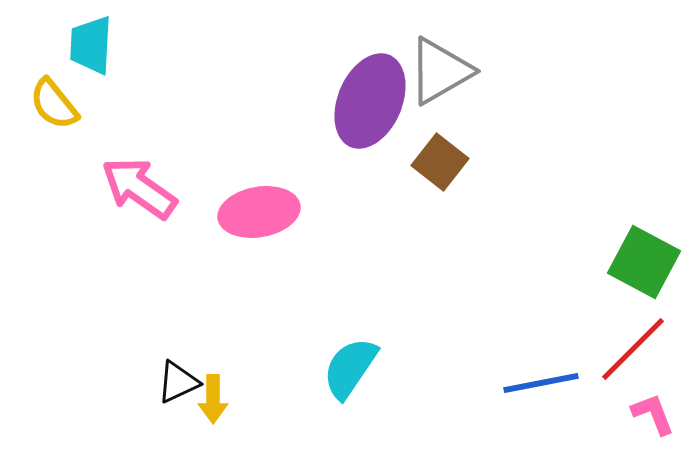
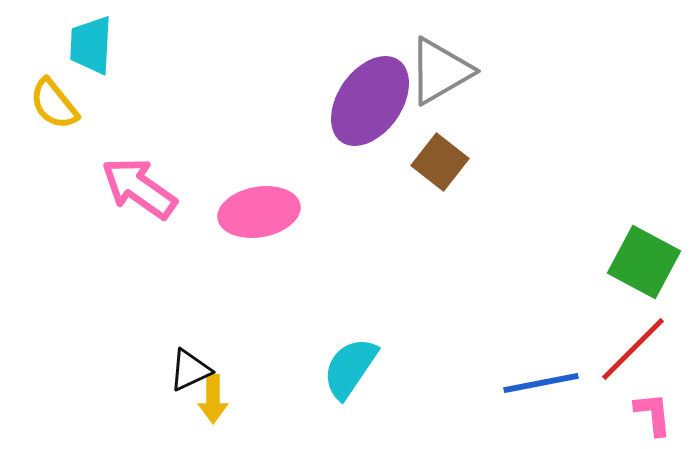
purple ellipse: rotated 12 degrees clockwise
black triangle: moved 12 px right, 12 px up
pink L-shape: rotated 15 degrees clockwise
